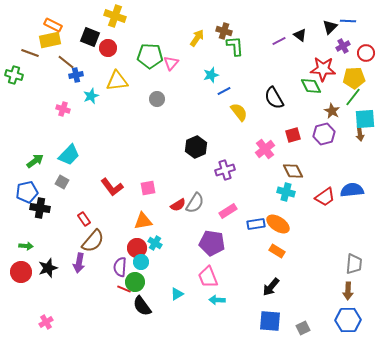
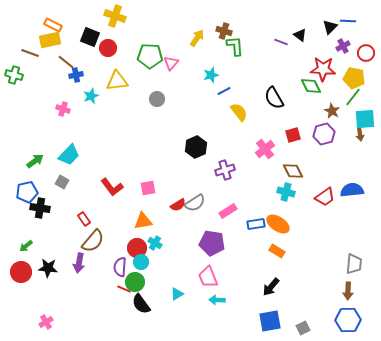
purple line at (279, 41): moved 2 px right, 1 px down; rotated 48 degrees clockwise
yellow pentagon at (354, 78): rotated 15 degrees clockwise
gray semicircle at (195, 203): rotated 25 degrees clockwise
green arrow at (26, 246): rotated 136 degrees clockwise
black star at (48, 268): rotated 24 degrees clockwise
black semicircle at (142, 306): moved 1 px left, 2 px up
blue square at (270, 321): rotated 15 degrees counterclockwise
